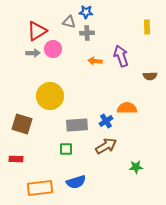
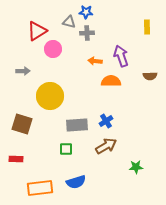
gray arrow: moved 10 px left, 18 px down
orange semicircle: moved 16 px left, 27 px up
